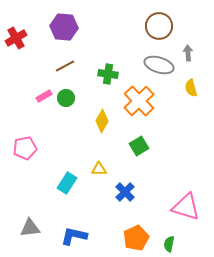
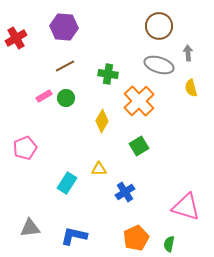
pink pentagon: rotated 10 degrees counterclockwise
blue cross: rotated 12 degrees clockwise
